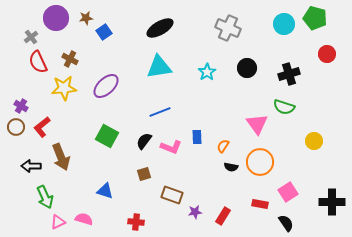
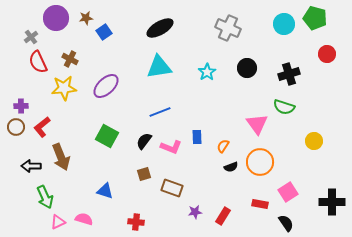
purple cross at (21, 106): rotated 32 degrees counterclockwise
black semicircle at (231, 167): rotated 32 degrees counterclockwise
brown rectangle at (172, 195): moved 7 px up
